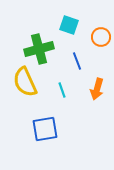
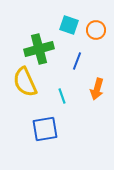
orange circle: moved 5 px left, 7 px up
blue line: rotated 42 degrees clockwise
cyan line: moved 6 px down
